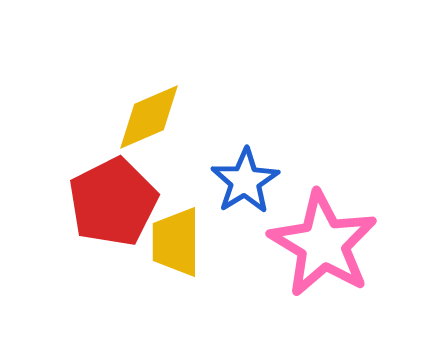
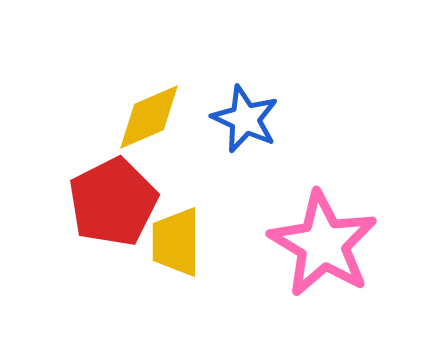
blue star: moved 62 px up; rotated 16 degrees counterclockwise
